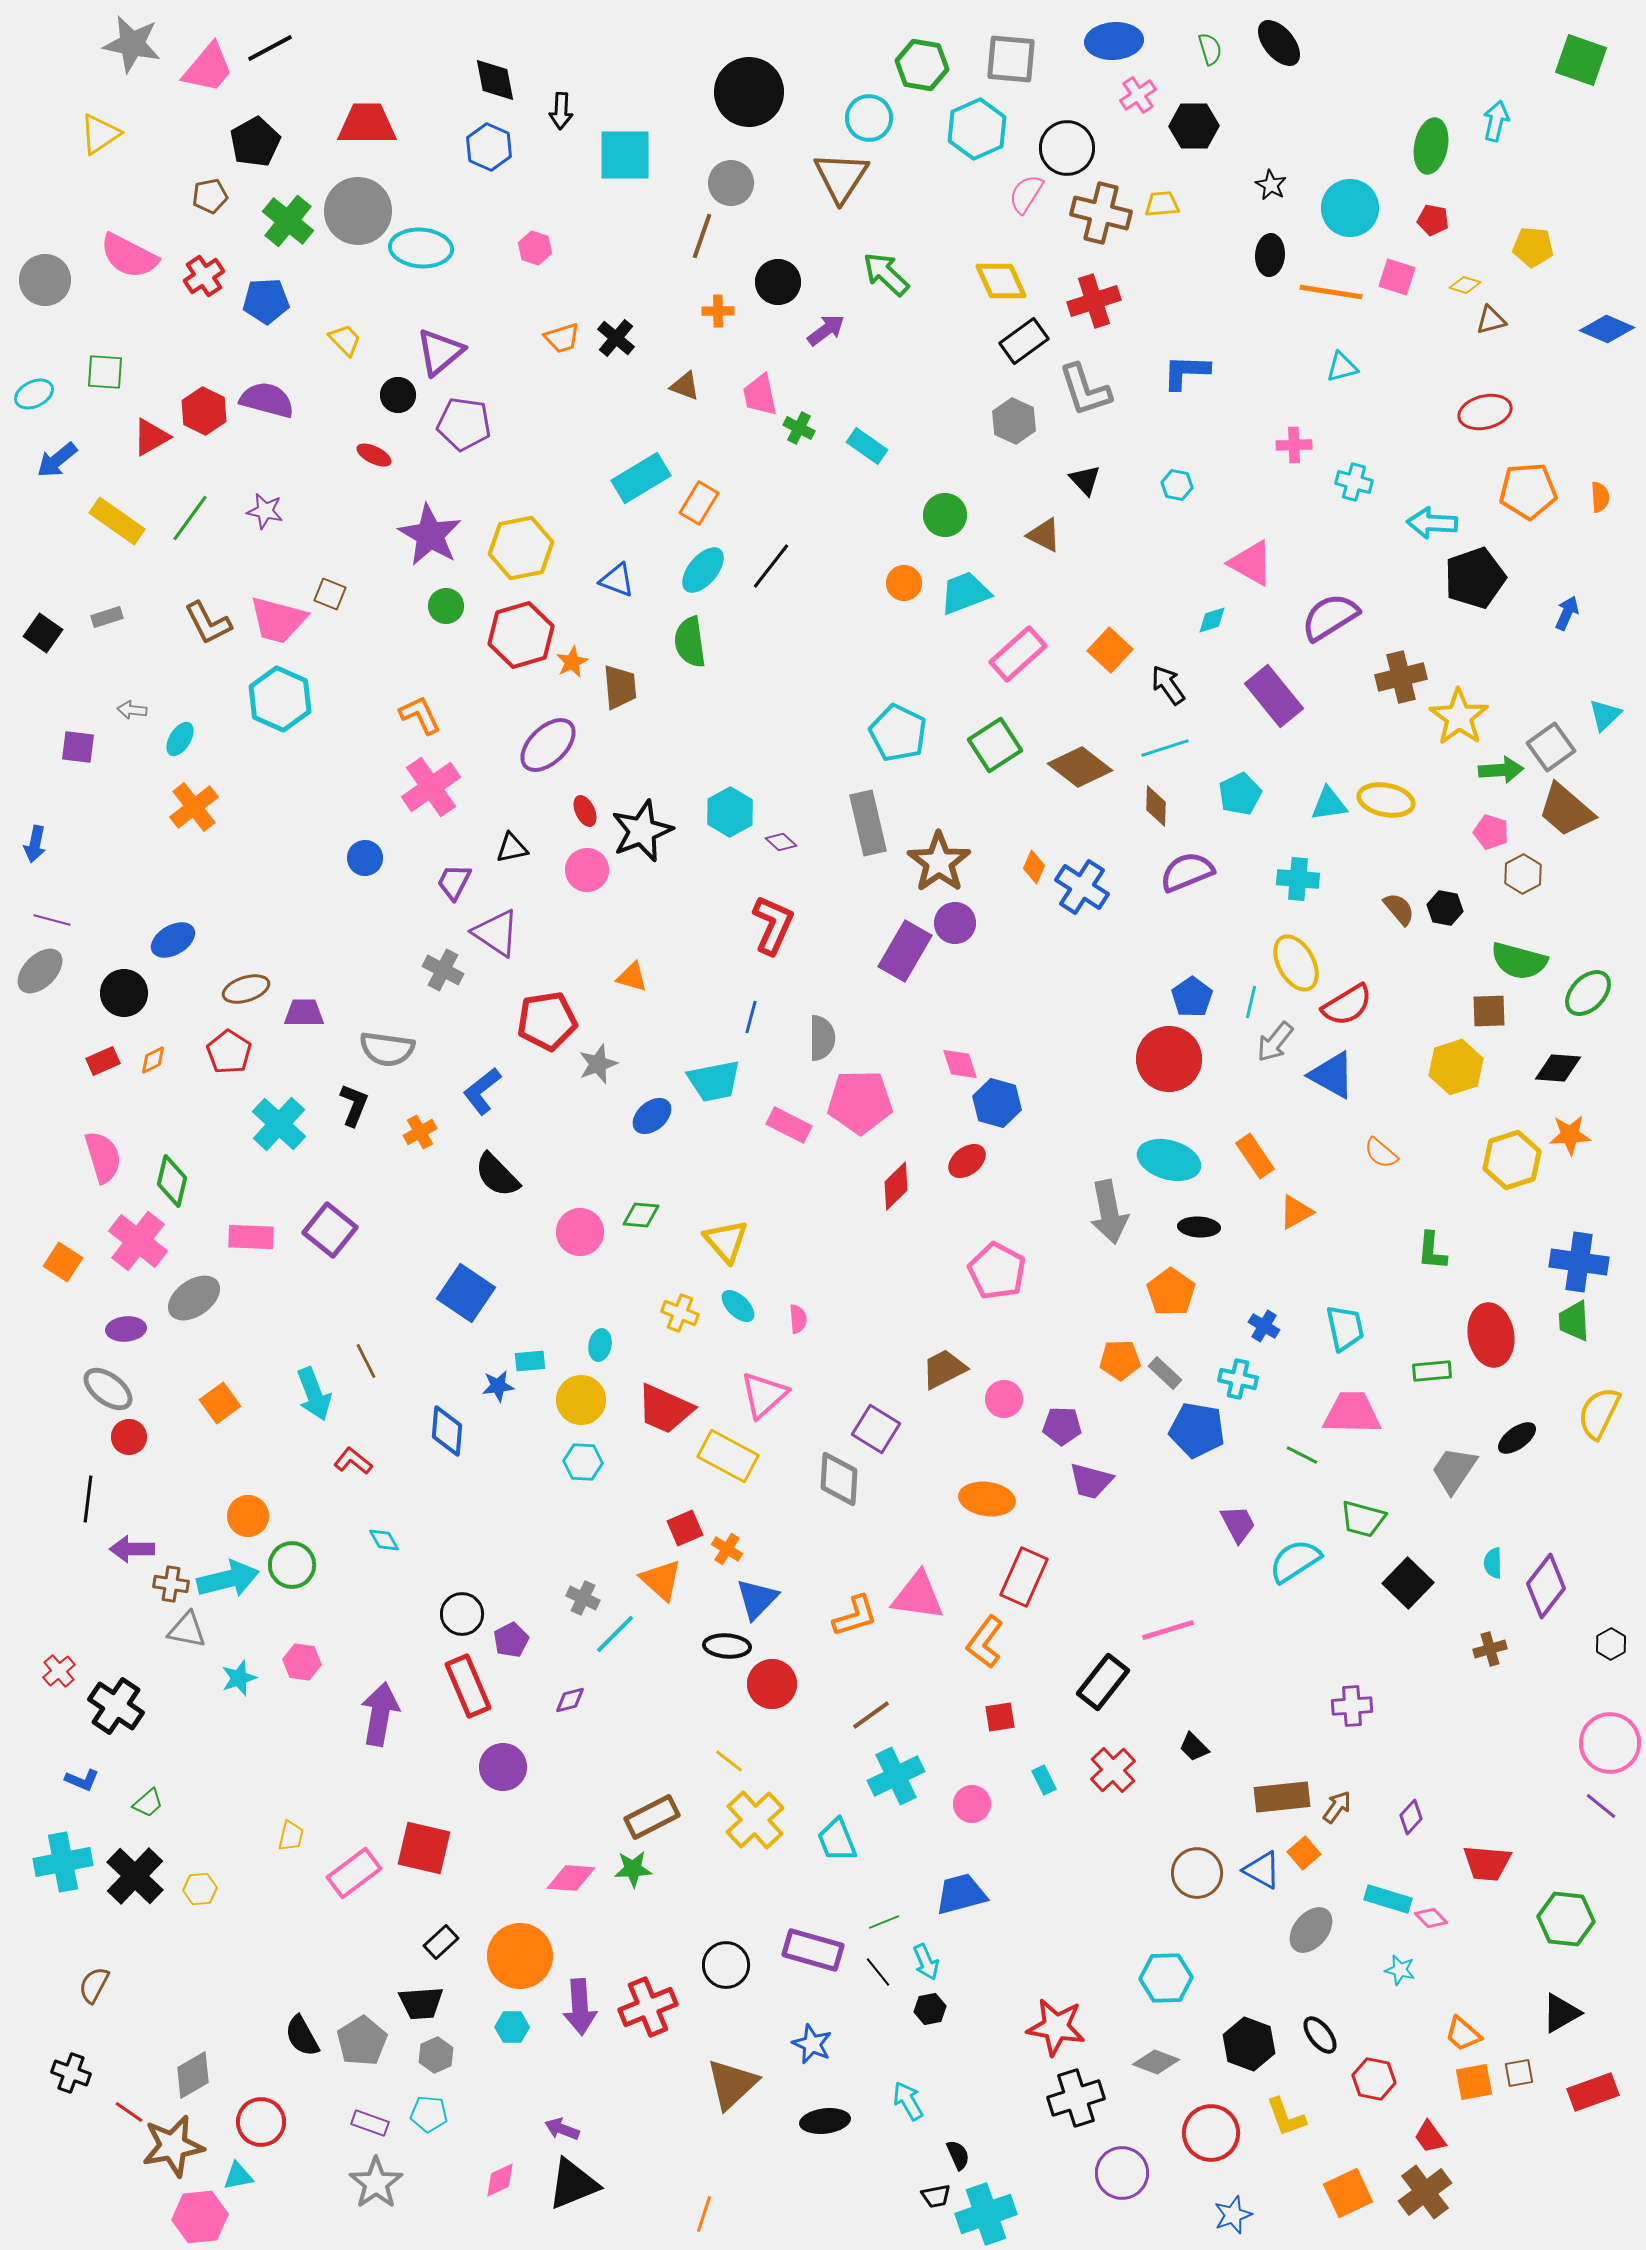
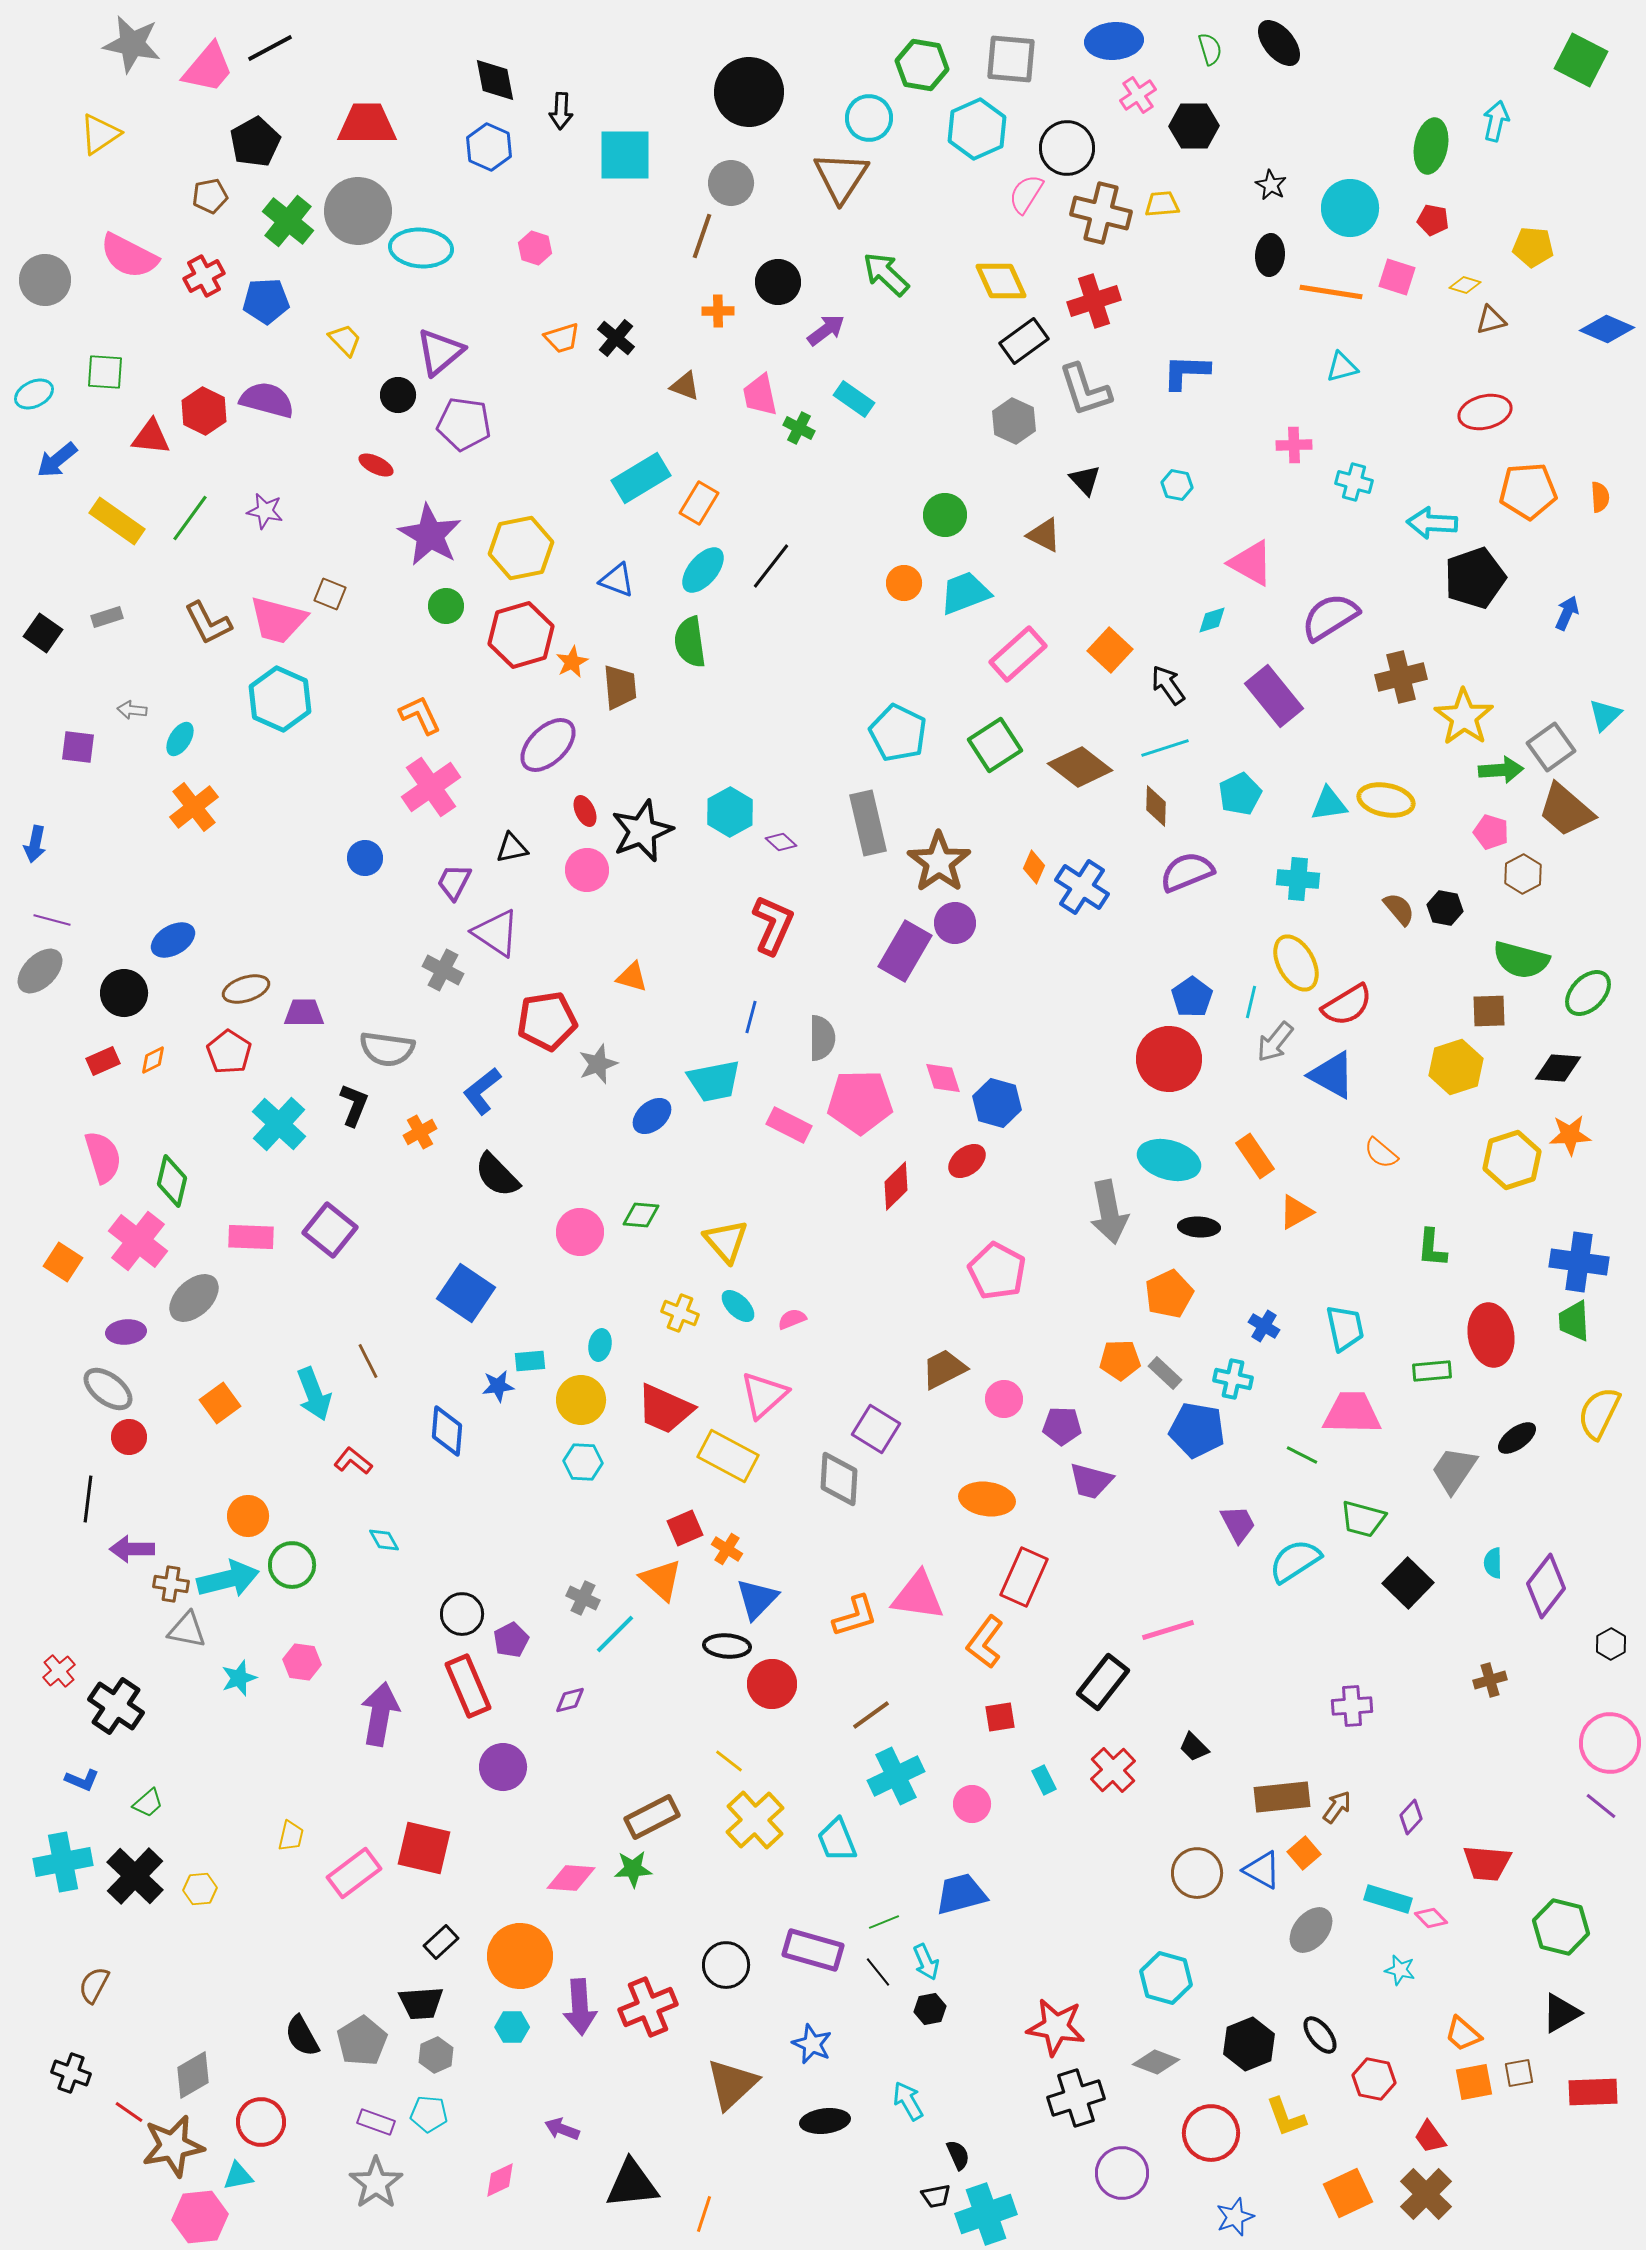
green square at (1581, 60): rotated 8 degrees clockwise
red cross at (204, 276): rotated 6 degrees clockwise
red triangle at (151, 437): rotated 36 degrees clockwise
cyan rectangle at (867, 446): moved 13 px left, 47 px up
red ellipse at (374, 455): moved 2 px right, 10 px down
yellow star at (1459, 717): moved 5 px right
green semicircle at (1519, 961): moved 2 px right, 1 px up
pink diamond at (960, 1064): moved 17 px left, 14 px down
green L-shape at (1432, 1251): moved 3 px up
orange pentagon at (1171, 1292): moved 2 px left, 2 px down; rotated 12 degrees clockwise
gray ellipse at (194, 1298): rotated 8 degrees counterclockwise
pink semicircle at (798, 1319): moved 6 px left; rotated 108 degrees counterclockwise
purple ellipse at (126, 1329): moved 3 px down
brown line at (366, 1361): moved 2 px right
cyan cross at (1238, 1379): moved 5 px left
brown cross at (1490, 1649): moved 31 px down
green hexagon at (1566, 1919): moved 5 px left, 8 px down; rotated 8 degrees clockwise
cyan hexagon at (1166, 1978): rotated 18 degrees clockwise
black hexagon at (1249, 2044): rotated 18 degrees clockwise
red rectangle at (1593, 2092): rotated 18 degrees clockwise
purple rectangle at (370, 2123): moved 6 px right, 1 px up
black triangle at (573, 2184): moved 59 px right; rotated 16 degrees clockwise
brown cross at (1425, 2192): moved 1 px right, 2 px down; rotated 8 degrees counterclockwise
blue star at (1233, 2215): moved 2 px right, 2 px down
